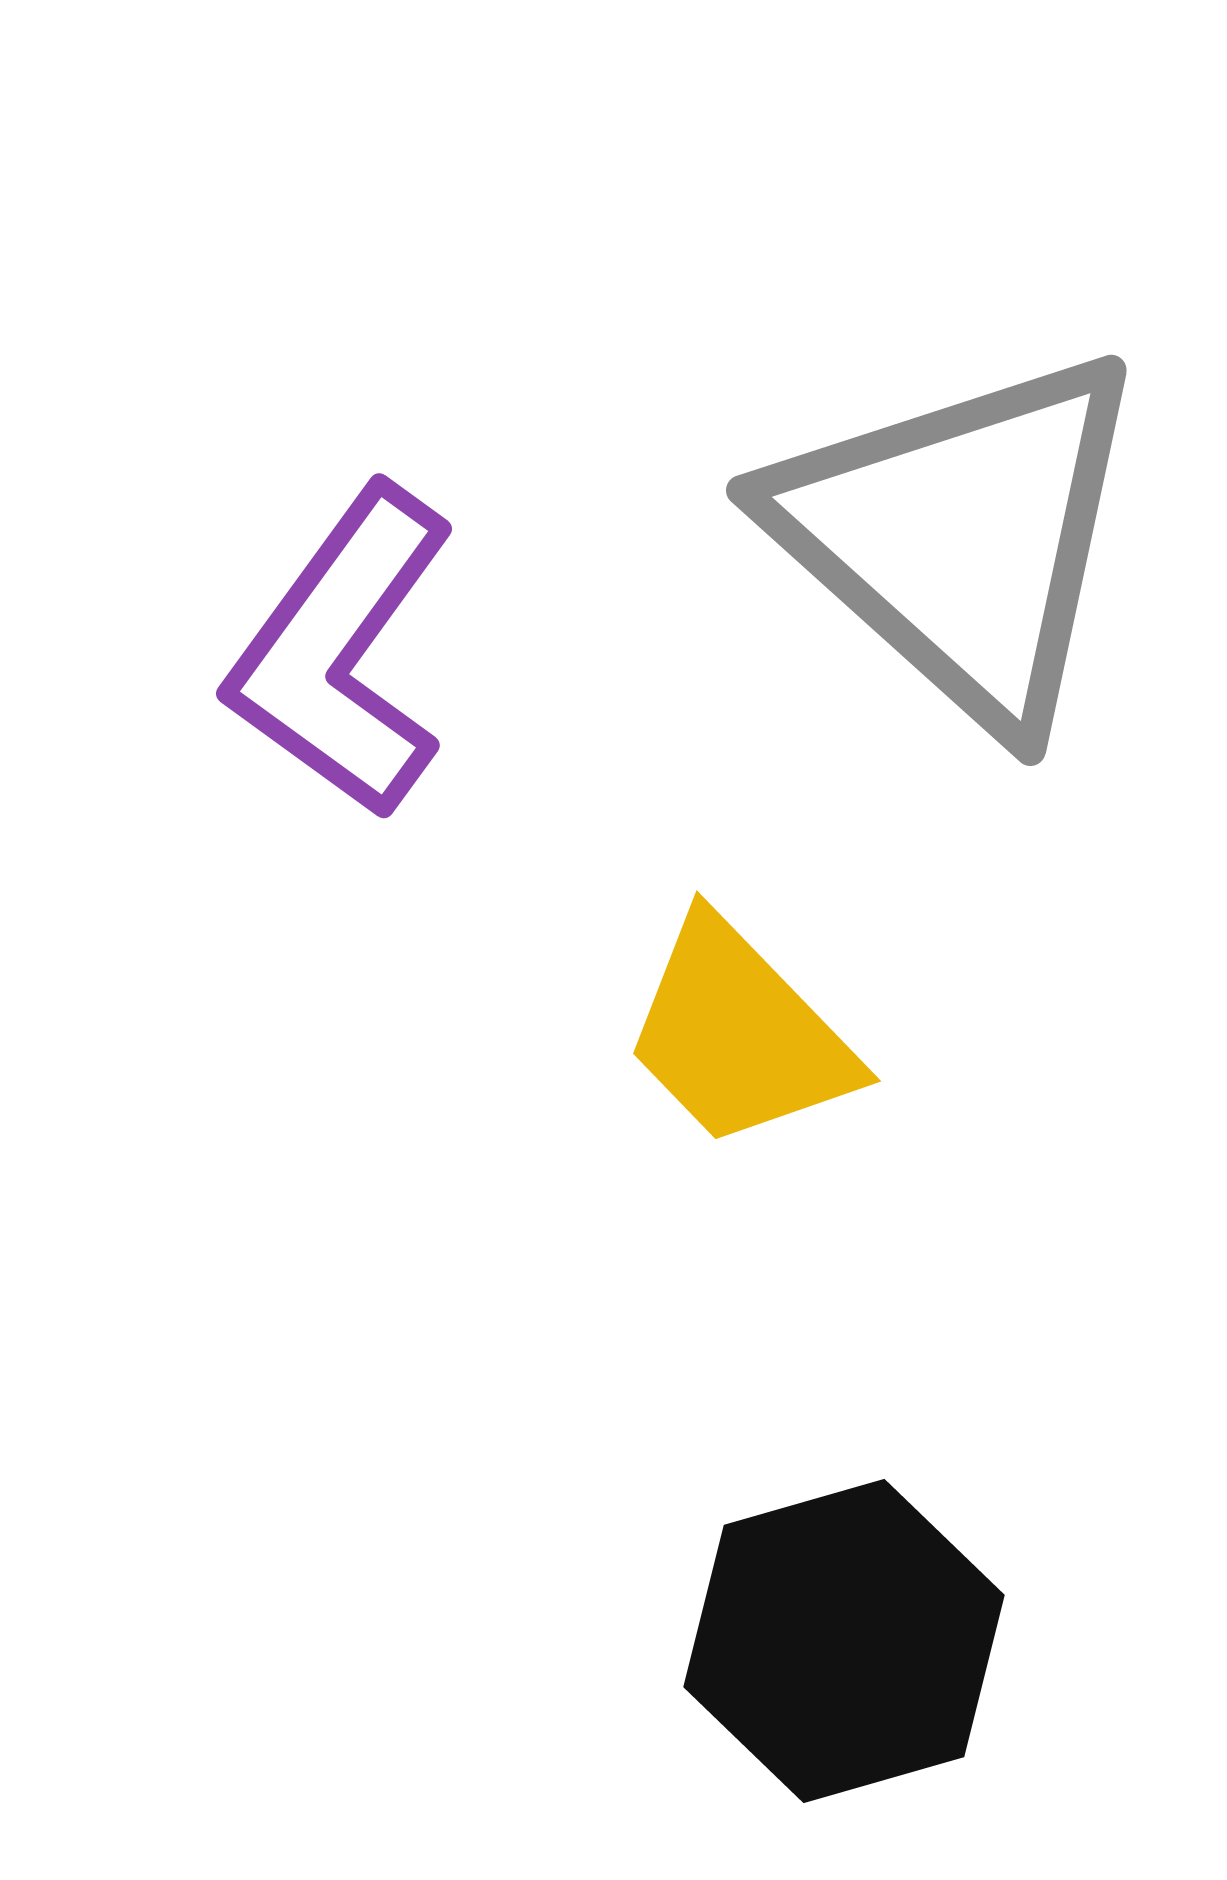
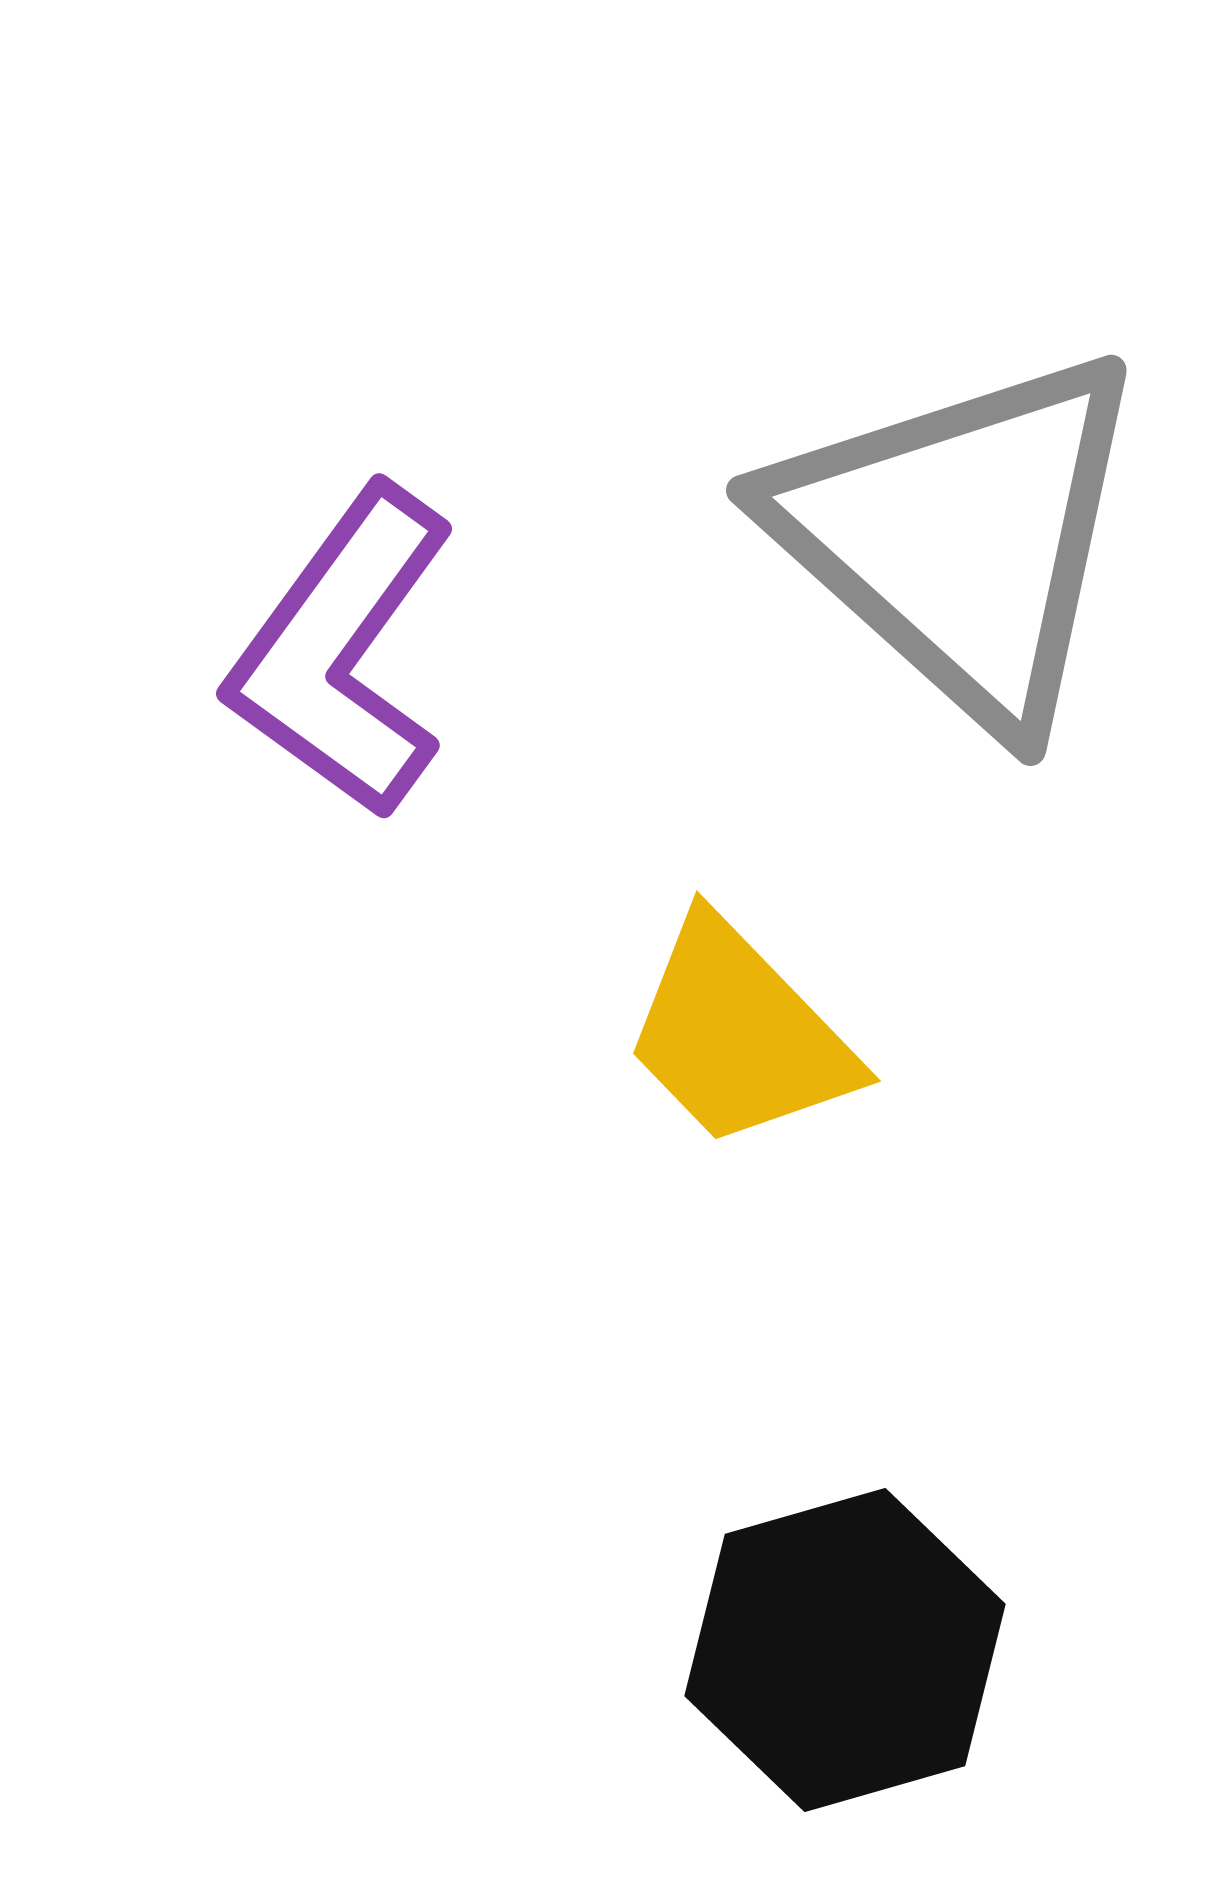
black hexagon: moved 1 px right, 9 px down
